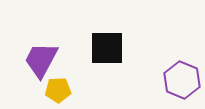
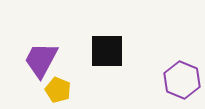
black square: moved 3 px down
yellow pentagon: rotated 25 degrees clockwise
